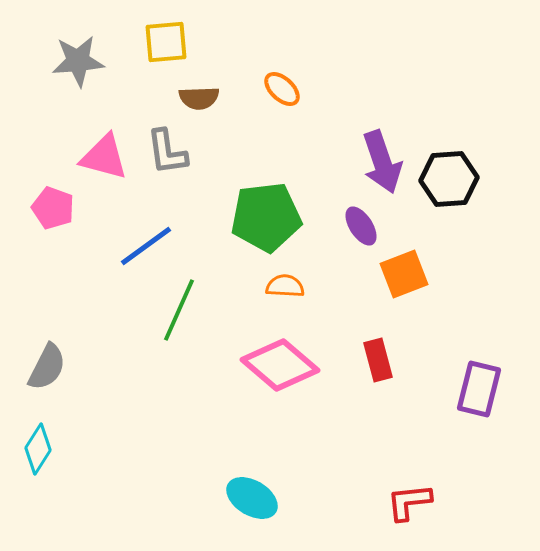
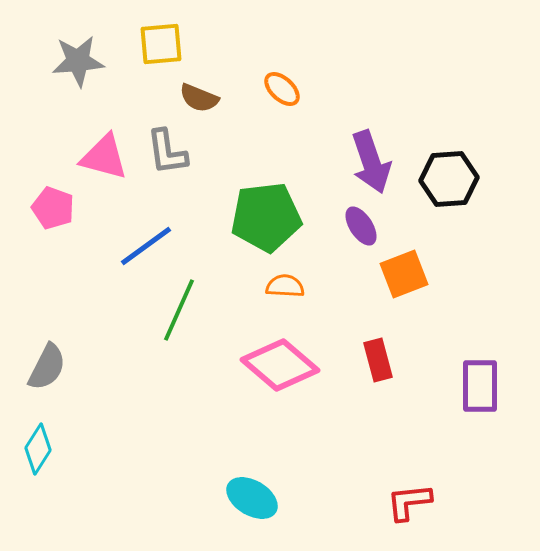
yellow square: moved 5 px left, 2 px down
brown semicircle: rotated 24 degrees clockwise
purple arrow: moved 11 px left
purple rectangle: moved 1 px right, 3 px up; rotated 14 degrees counterclockwise
